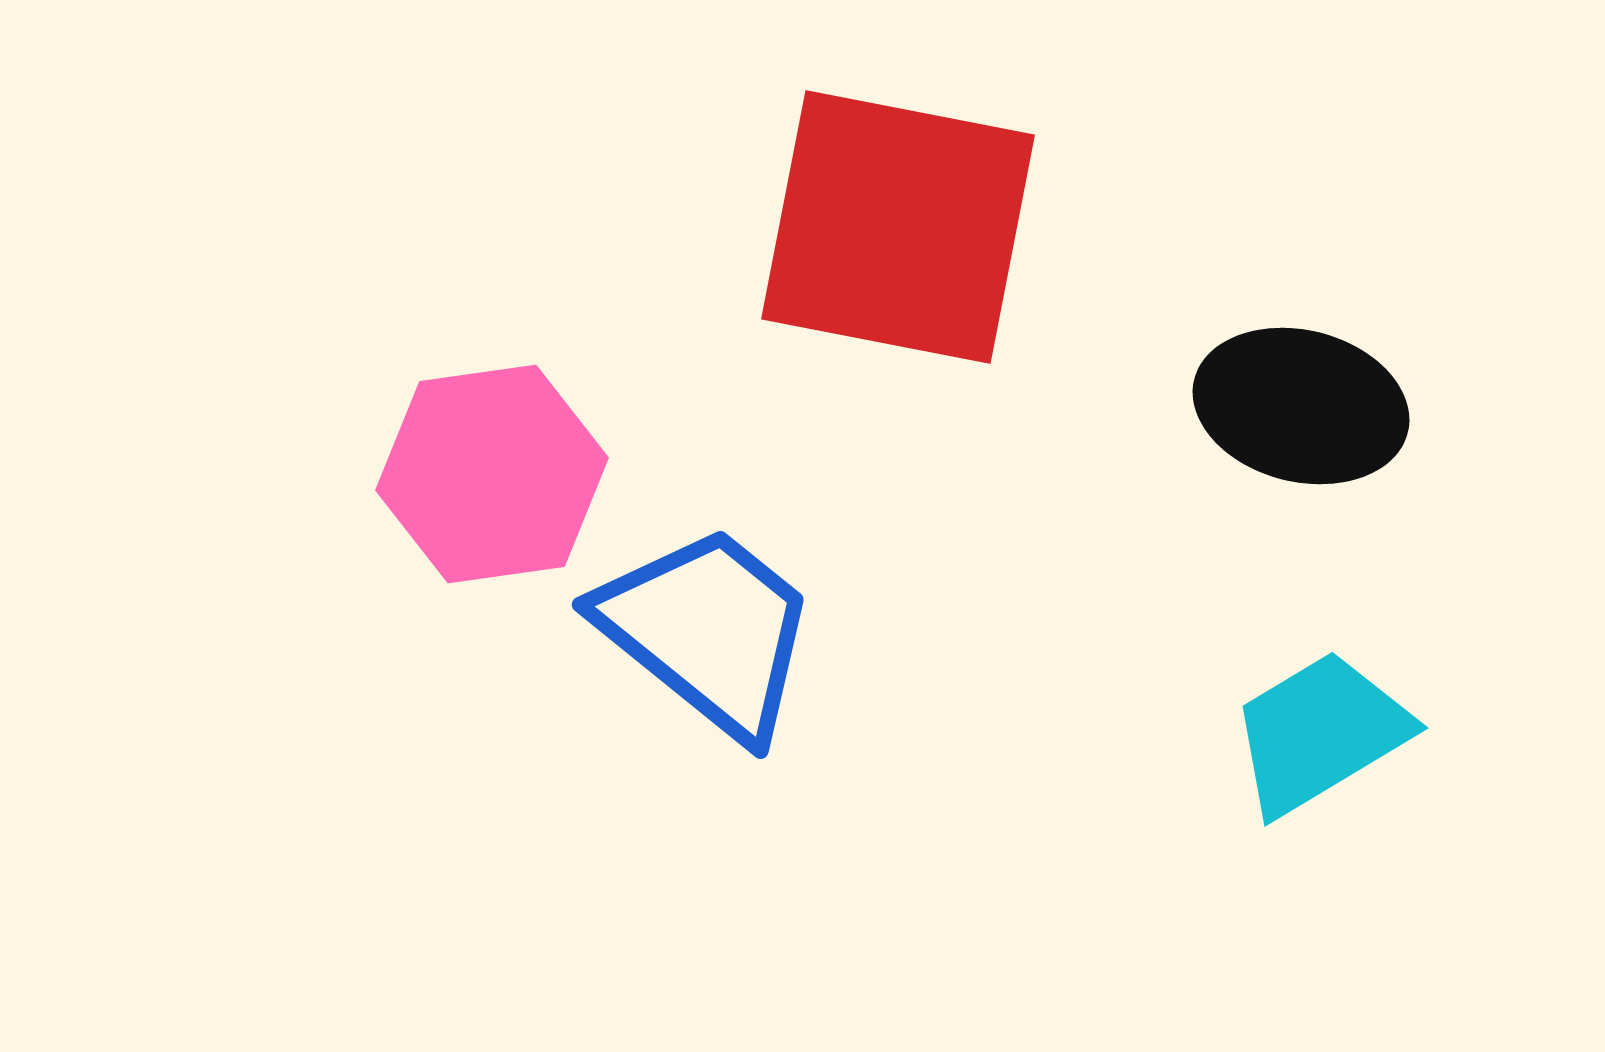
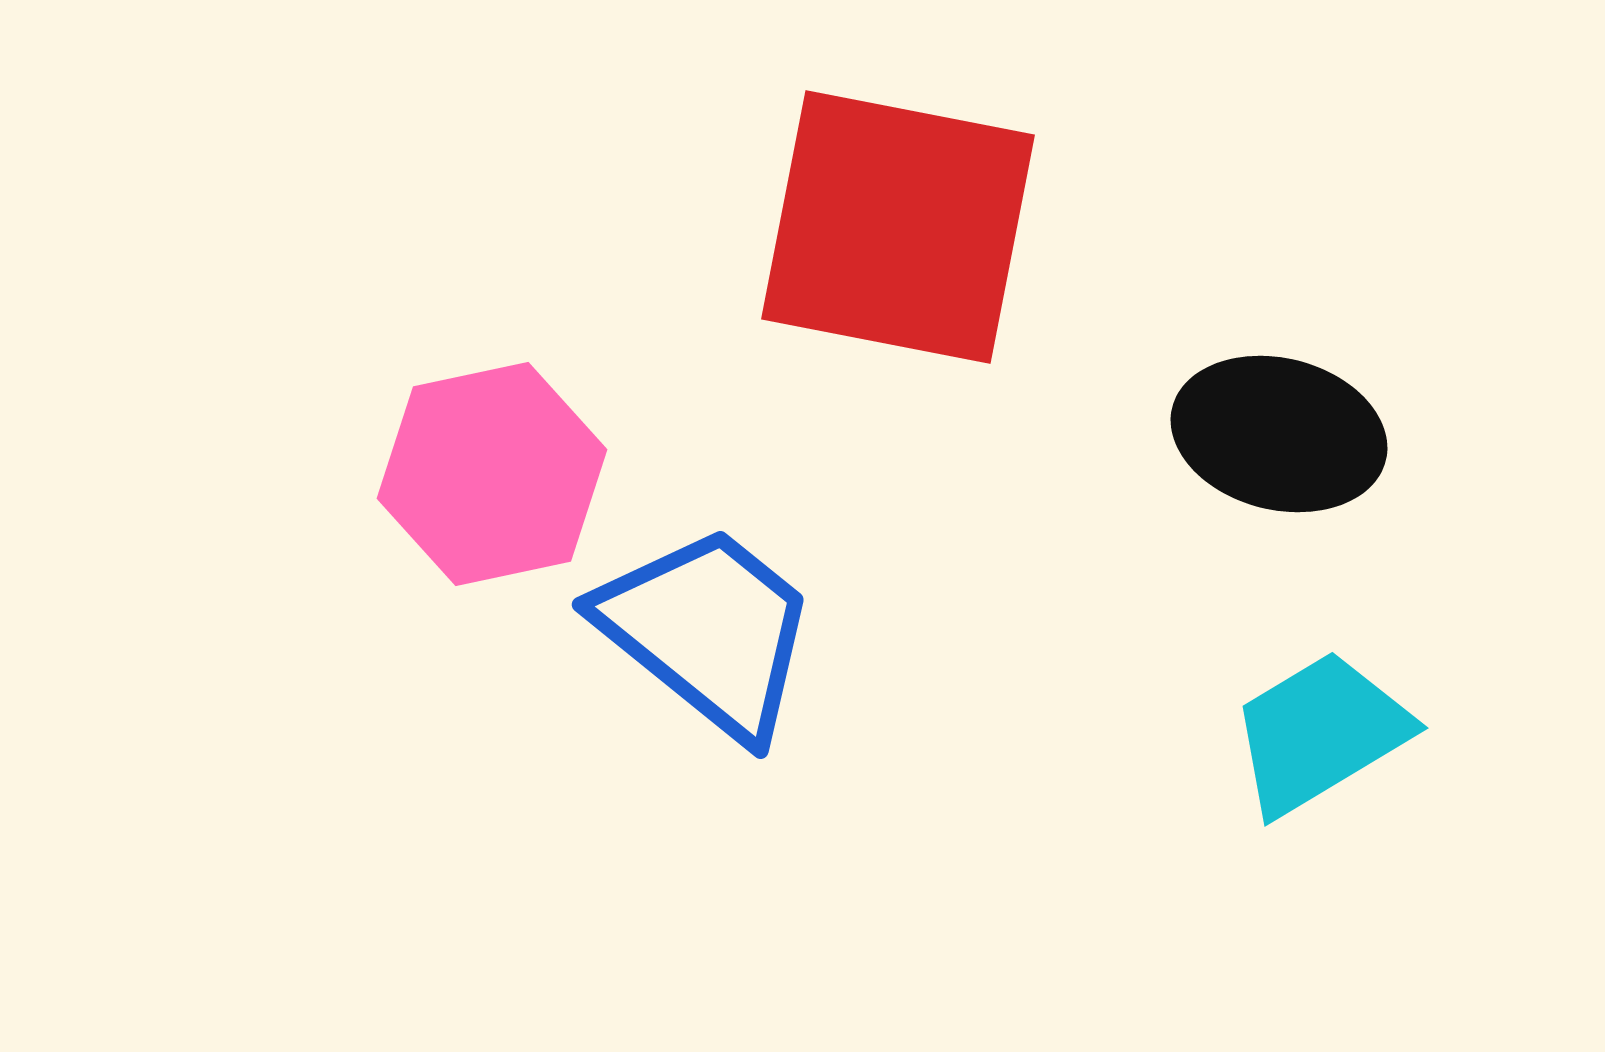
black ellipse: moved 22 px left, 28 px down
pink hexagon: rotated 4 degrees counterclockwise
